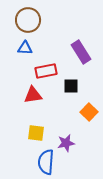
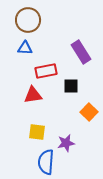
yellow square: moved 1 px right, 1 px up
